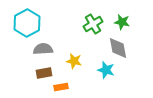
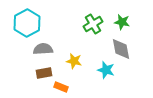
gray diamond: moved 3 px right, 1 px down
orange rectangle: rotated 32 degrees clockwise
